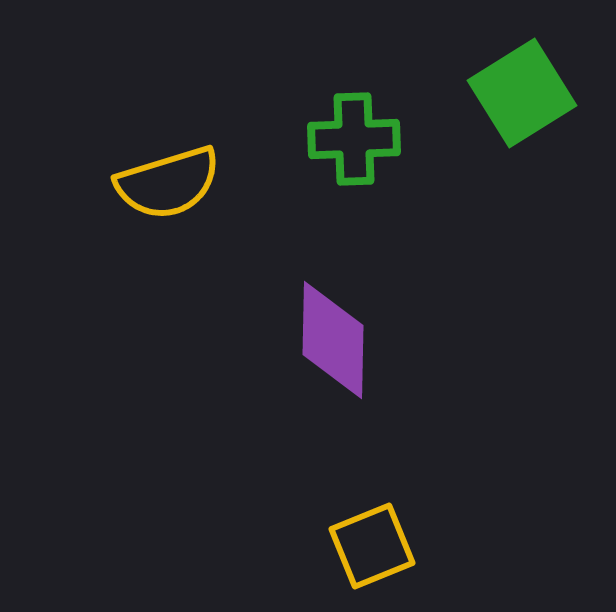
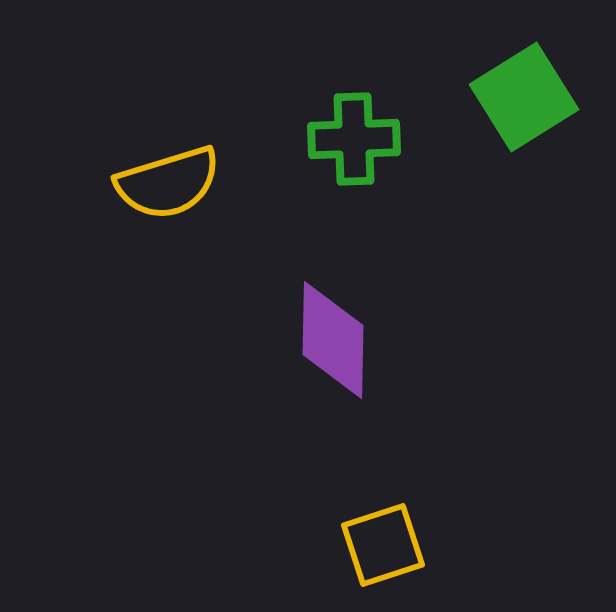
green square: moved 2 px right, 4 px down
yellow square: moved 11 px right, 1 px up; rotated 4 degrees clockwise
